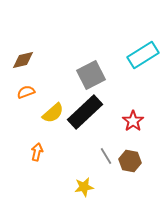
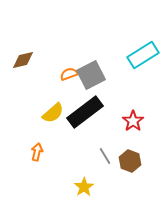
orange semicircle: moved 43 px right, 18 px up
black rectangle: rotated 6 degrees clockwise
gray line: moved 1 px left
brown hexagon: rotated 10 degrees clockwise
yellow star: rotated 24 degrees counterclockwise
